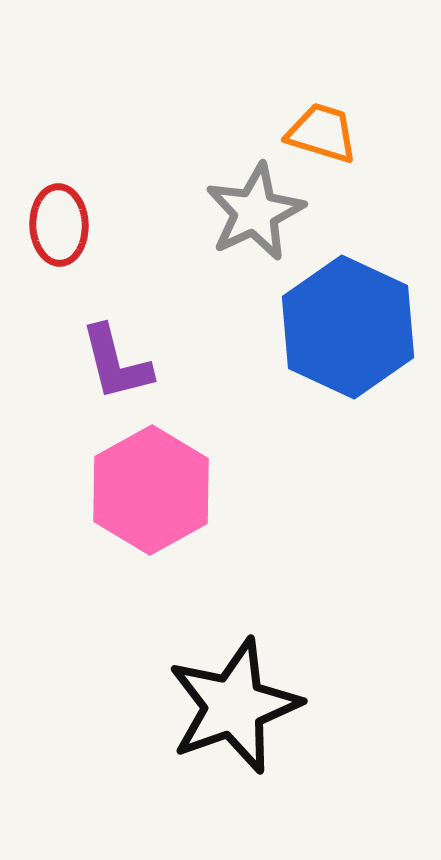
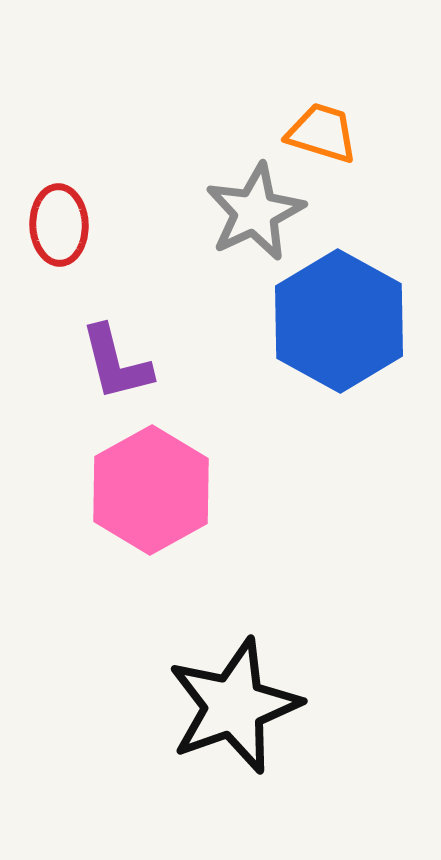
blue hexagon: moved 9 px left, 6 px up; rotated 4 degrees clockwise
